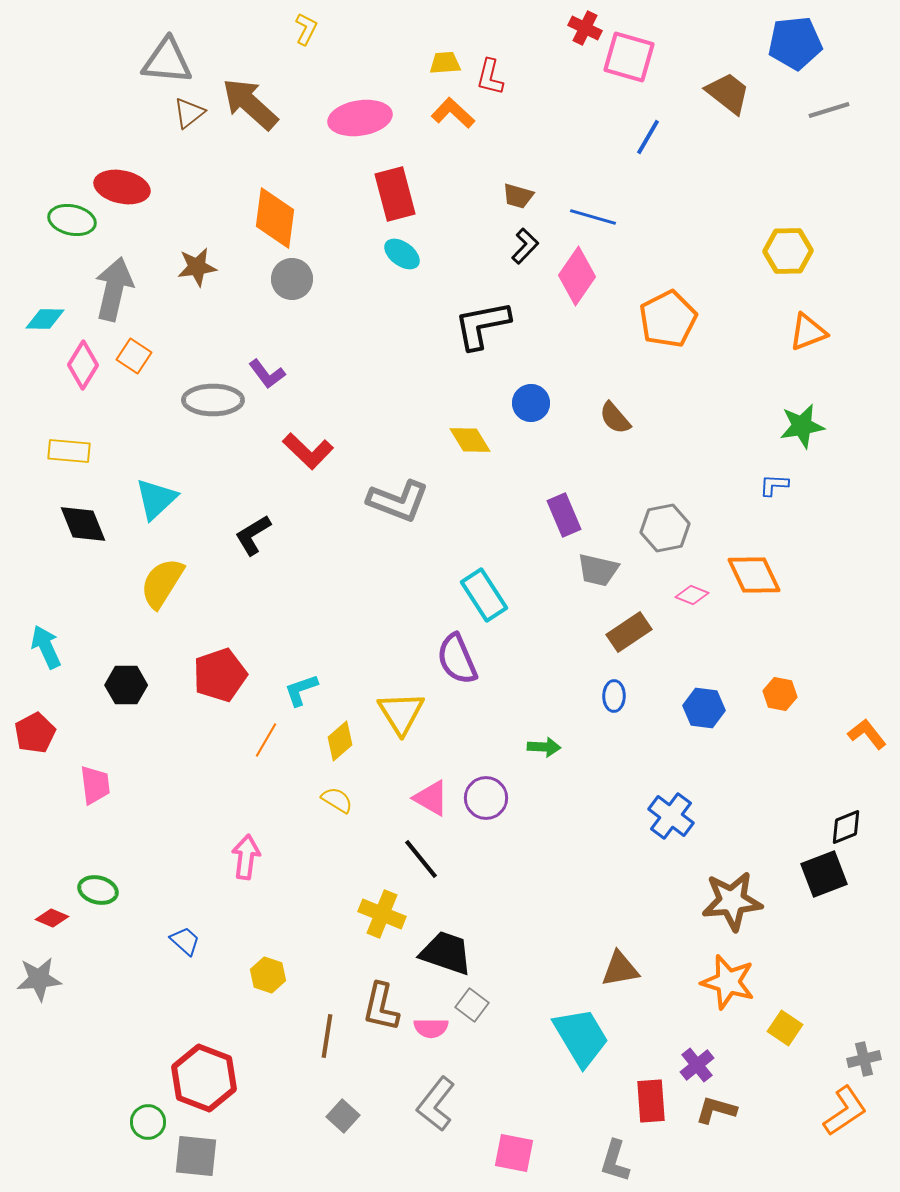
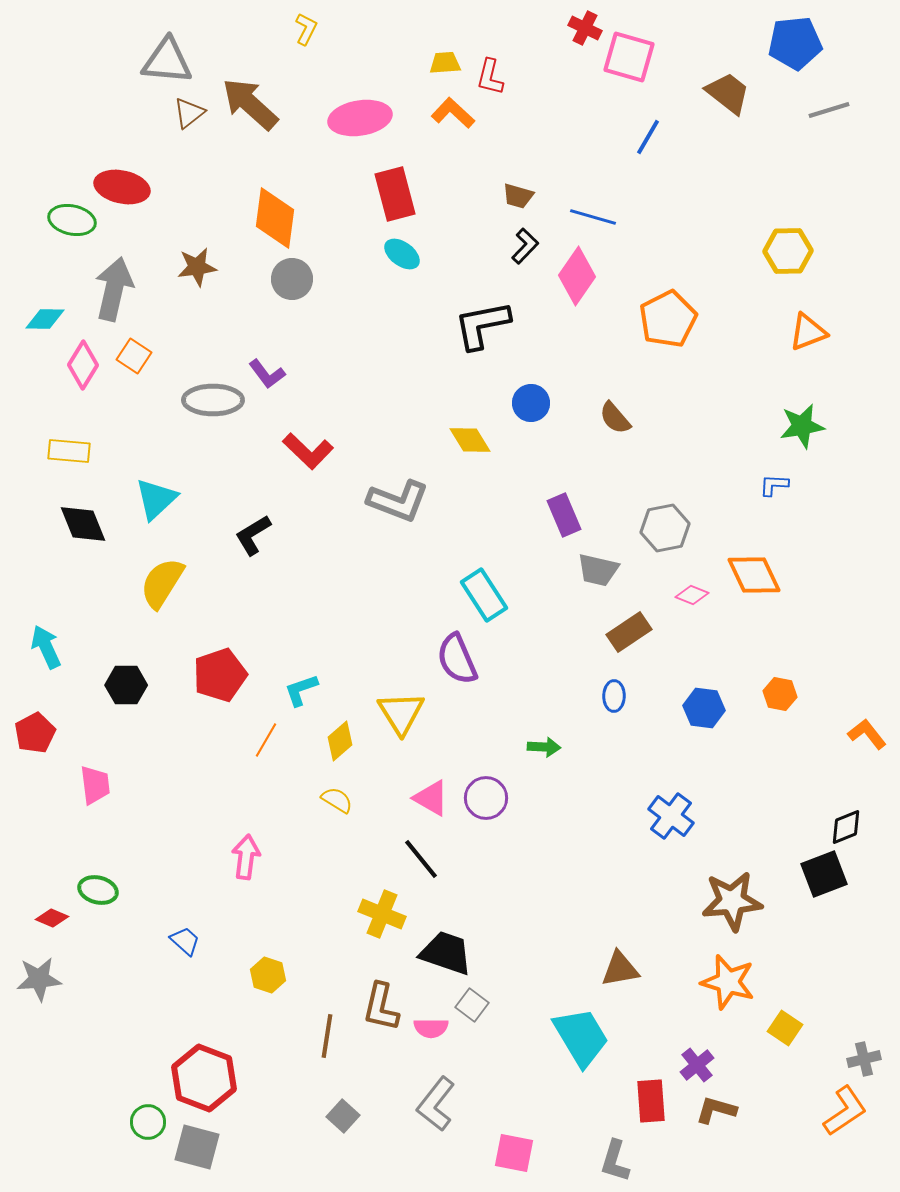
gray square at (196, 1156): moved 1 px right, 9 px up; rotated 9 degrees clockwise
